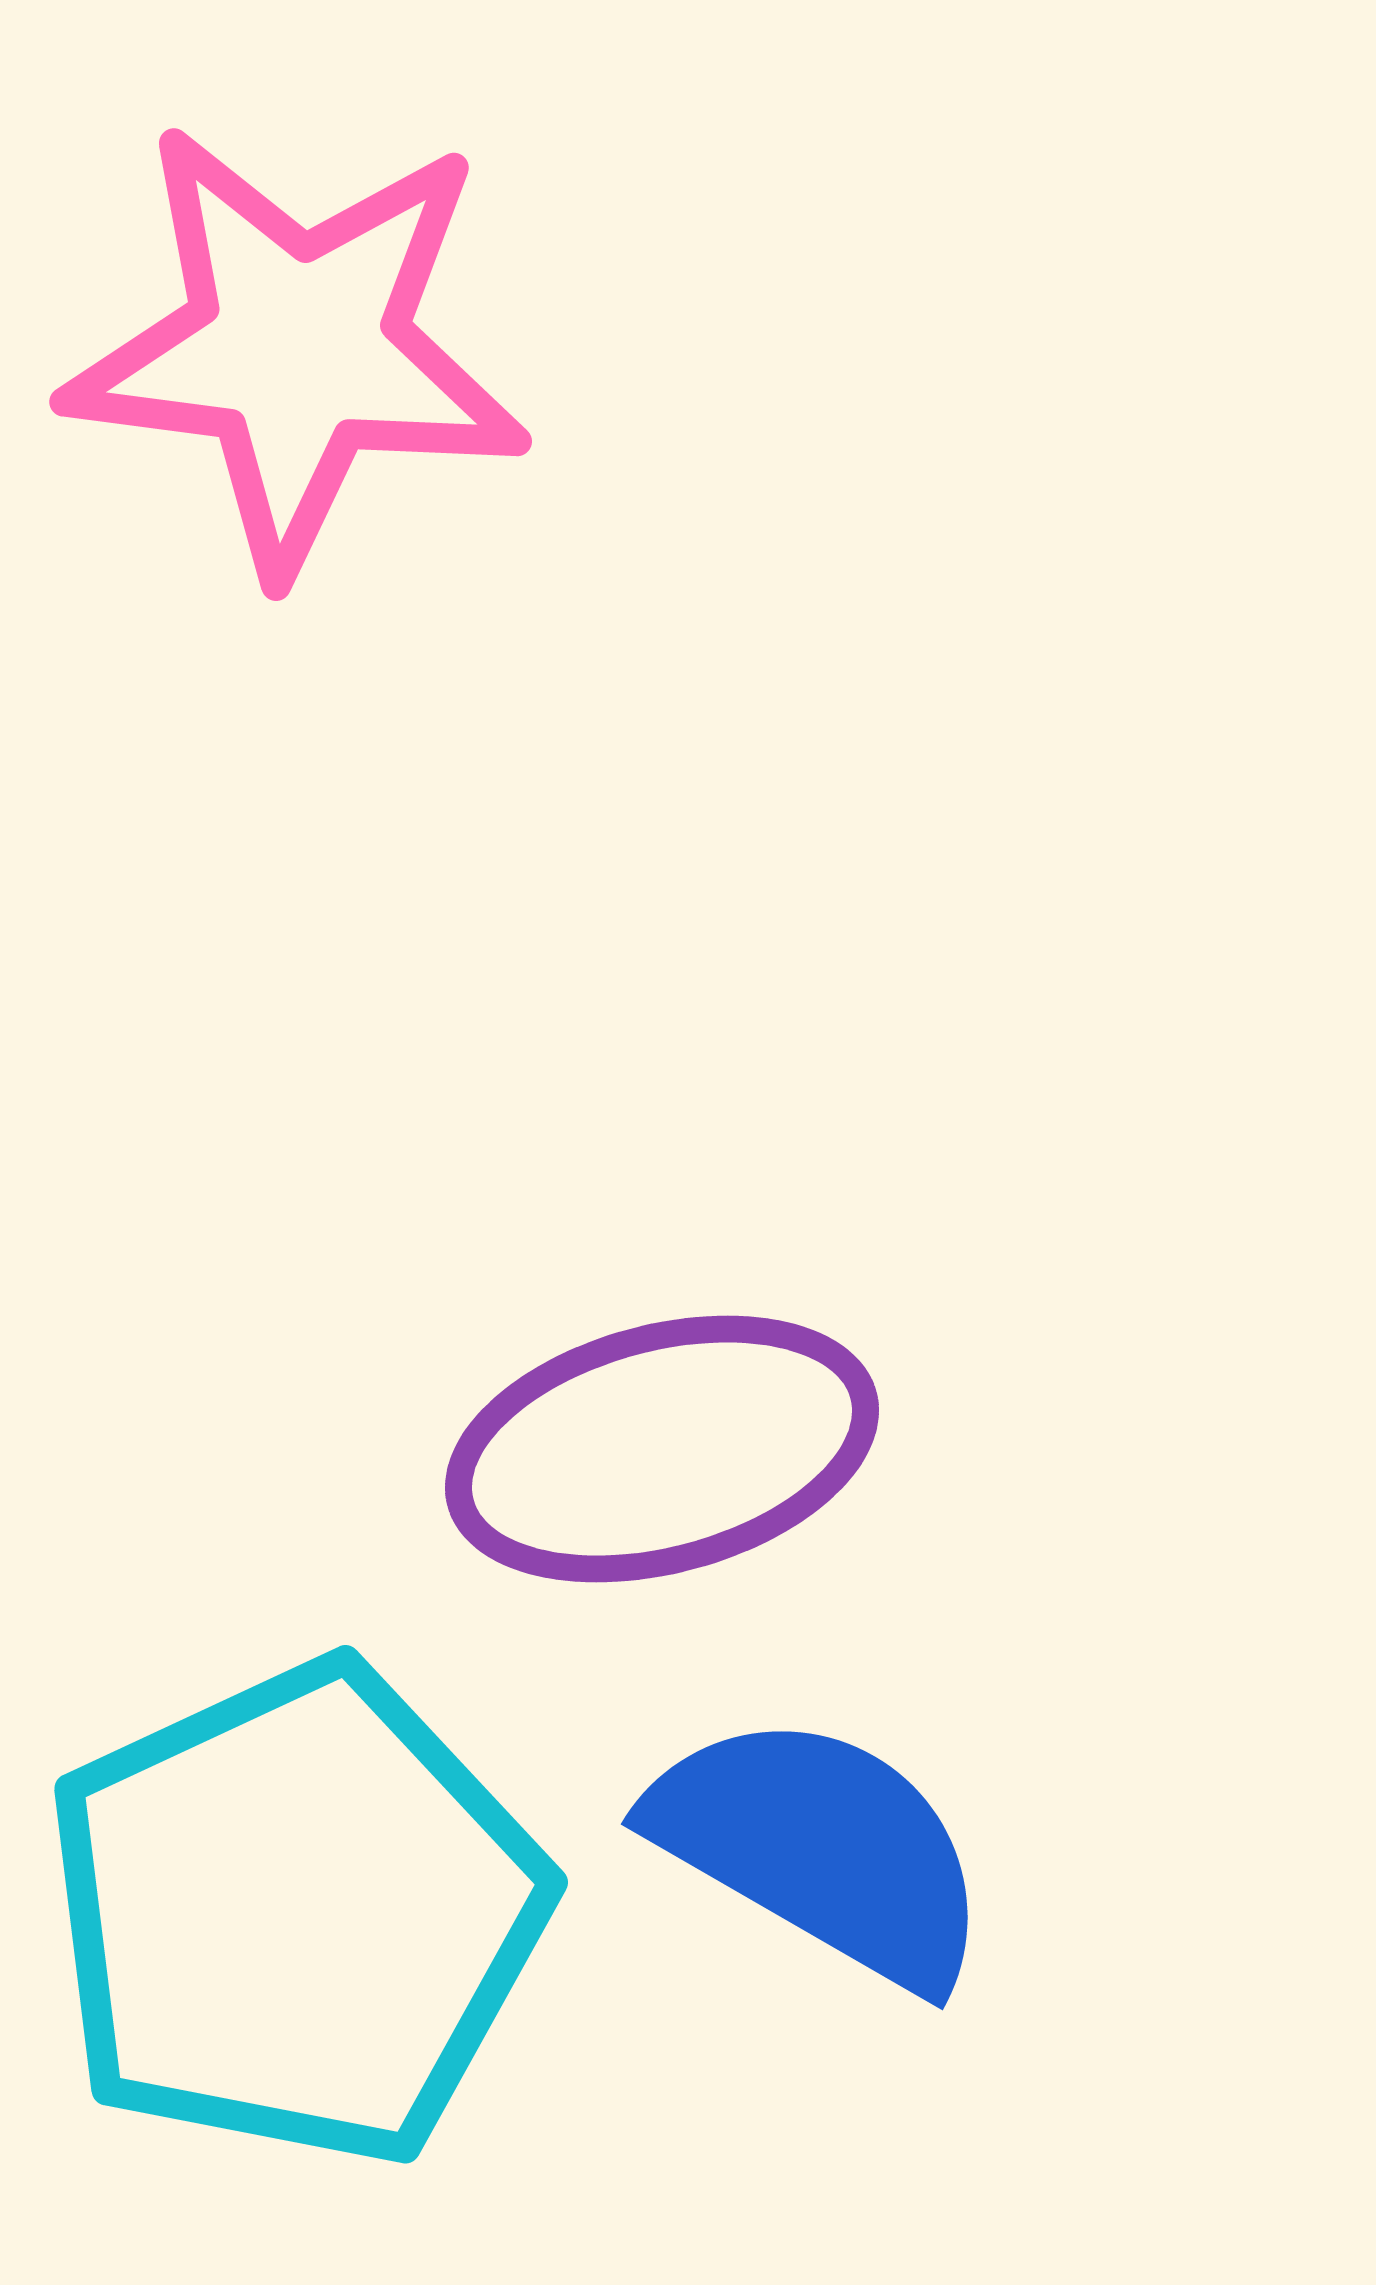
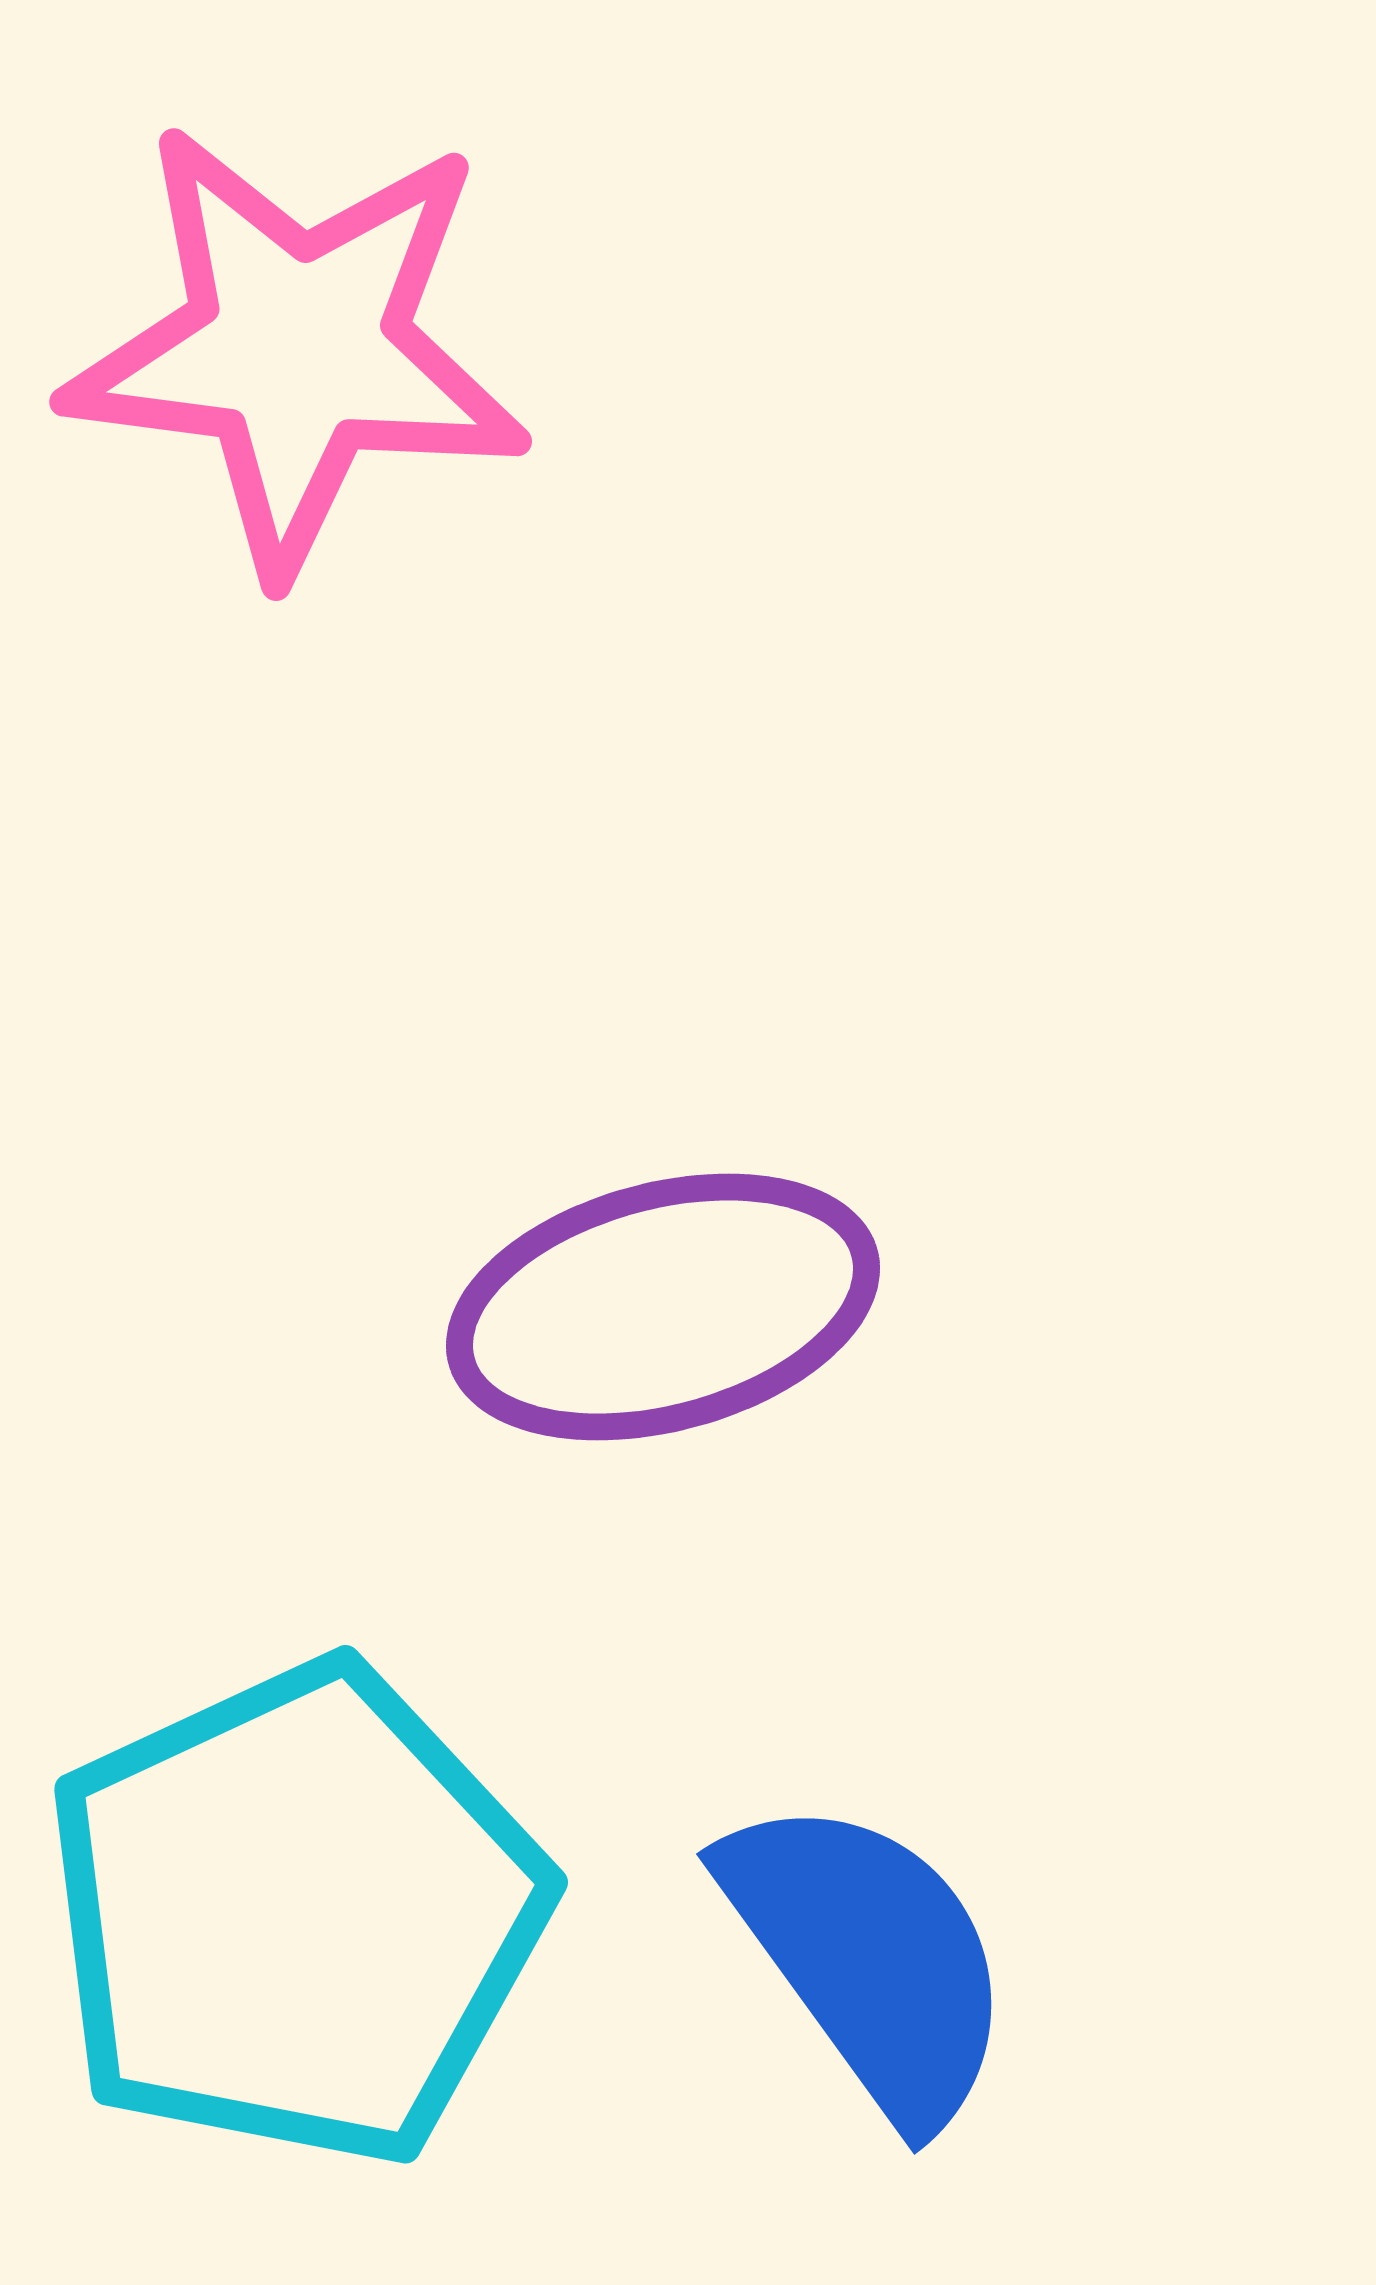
purple ellipse: moved 1 px right, 142 px up
blue semicircle: moved 48 px right, 109 px down; rotated 24 degrees clockwise
